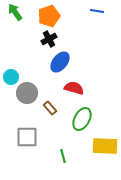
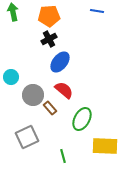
green arrow: moved 2 px left; rotated 24 degrees clockwise
orange pentagon: rotated 15 degrees clockwise
red semicircle: moved 10 px left, 2 px down; rotated 24 degrees clockwise
gray circle: moved 6 px right, 2 px down
gray square: rotated 25 degrees counterclockwise
